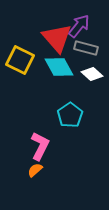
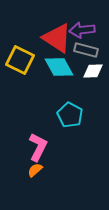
purple arrow: moved 3 px right, 4 px down; rotated 135 degrees counterclockwise
red triangle: rotated 16 degrees counterclockwise
gray rectangle: moved 2 px down
white diamond: moved 1 px right, 3 px up; rotated 45 degrees counterclockwise
cyan pentagon: rotated 10 degrees counterclockwise
pink L-shape: moved 2 px left, 1 px down
